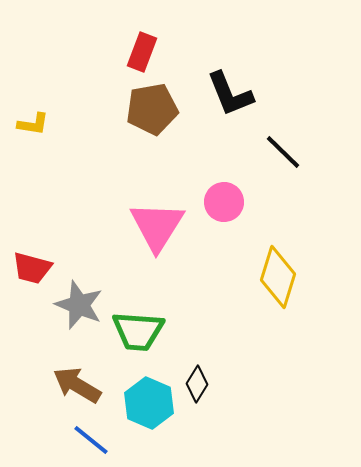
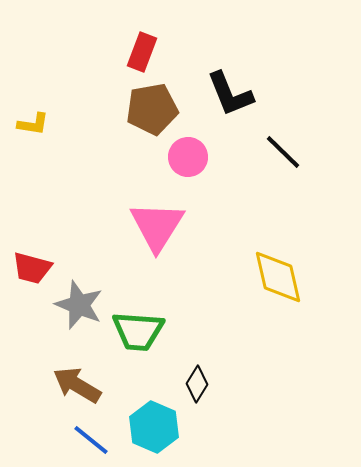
pink circle: moved 36 px left, 45 px up
yellow diamond: rotated 30 degrees counterclockwise
cyan hexagon: moved 5 px right, 24 px down
